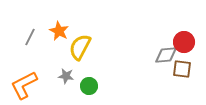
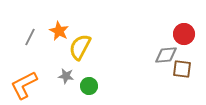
red circle: moved 8 px up
